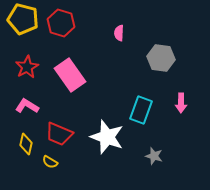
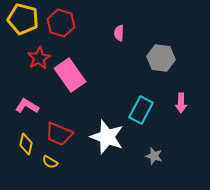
red star: moved 12 px right, 9 px up
cyan rectangle: rotated 8 degrees clockwise
